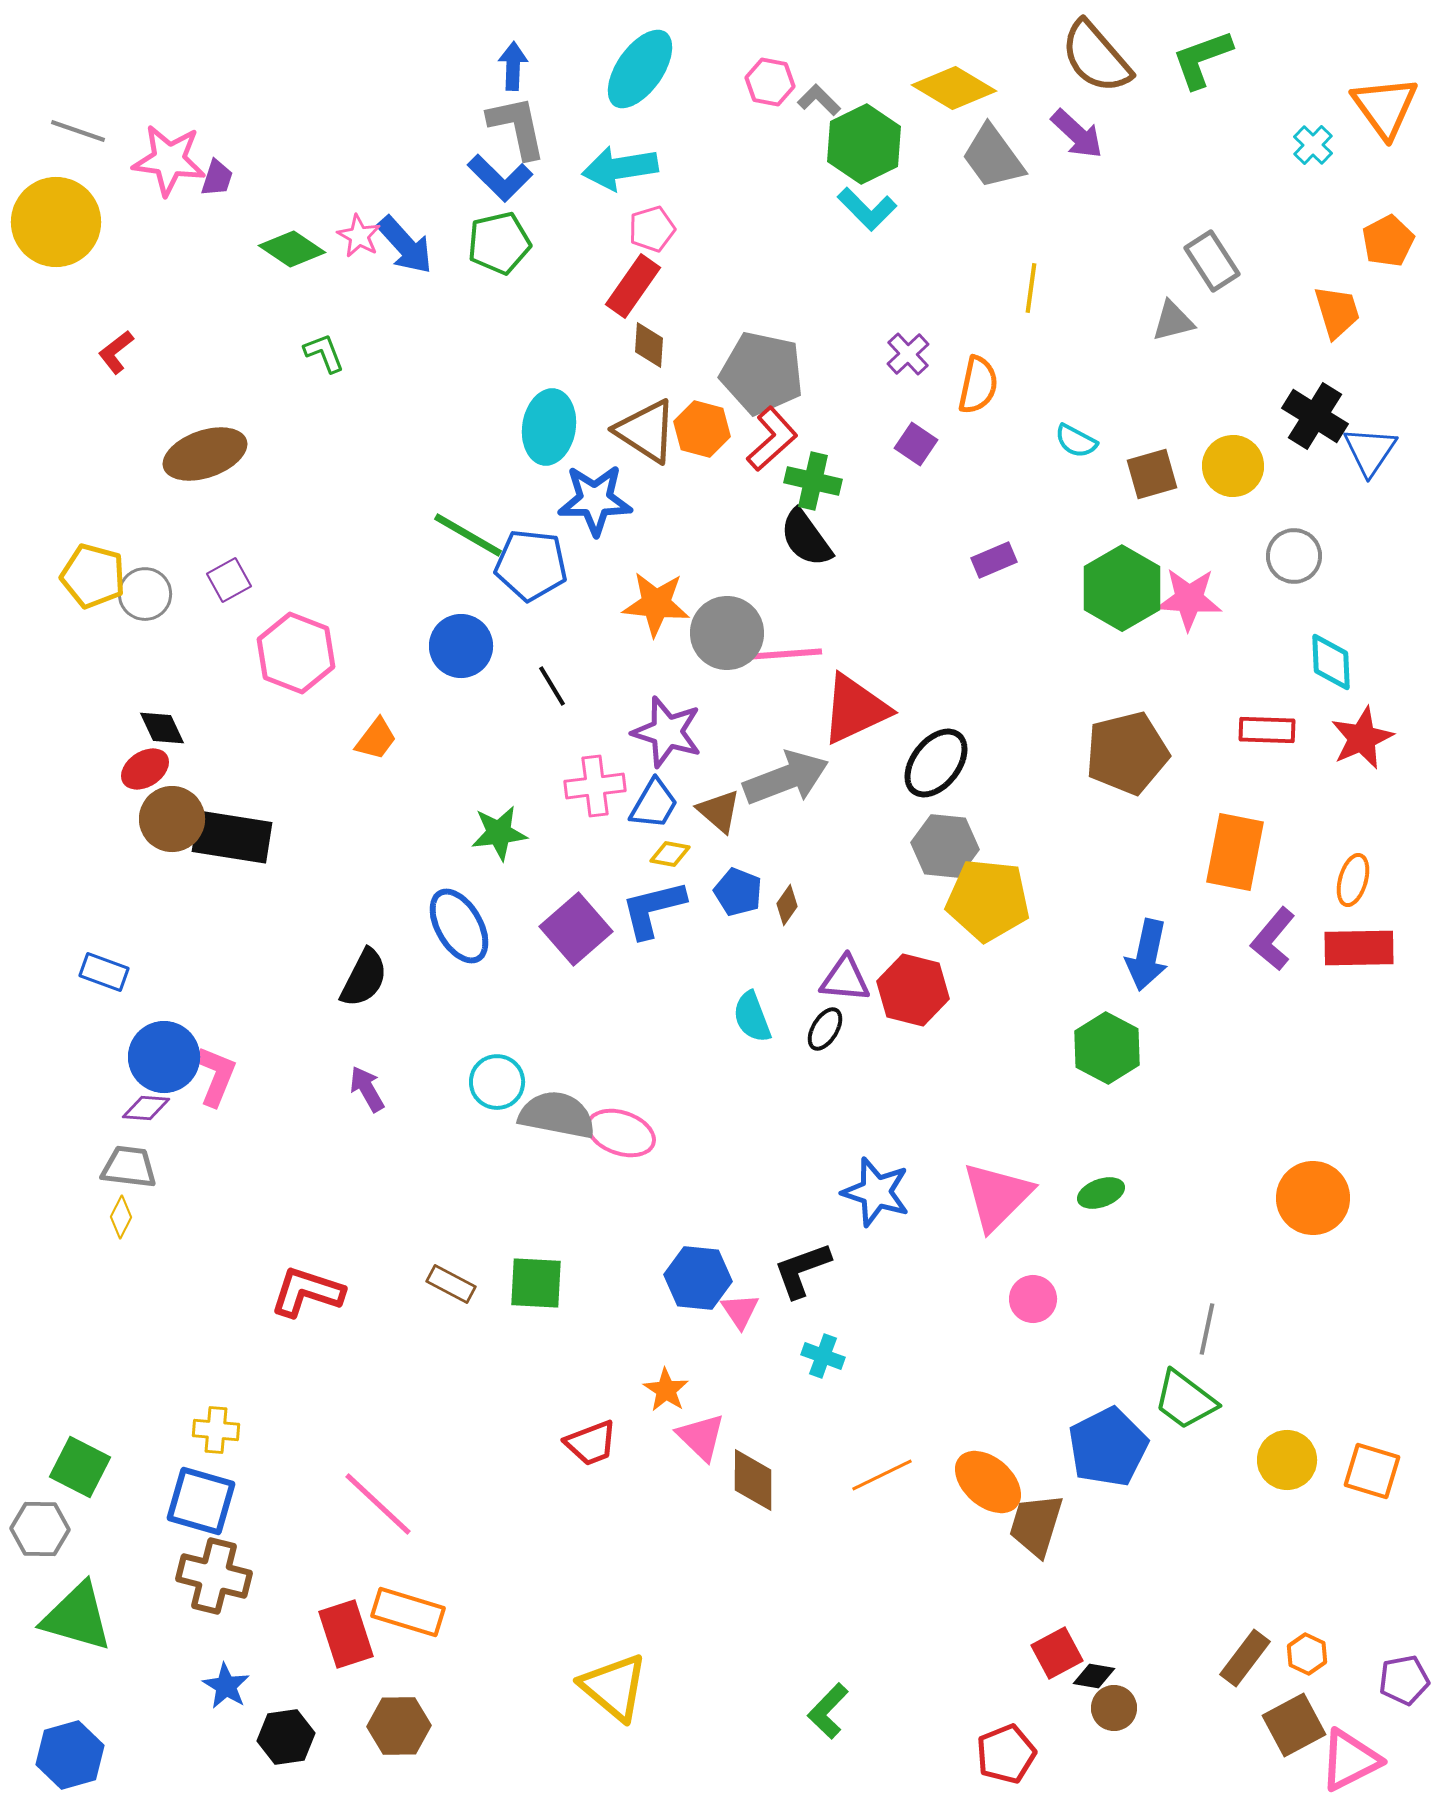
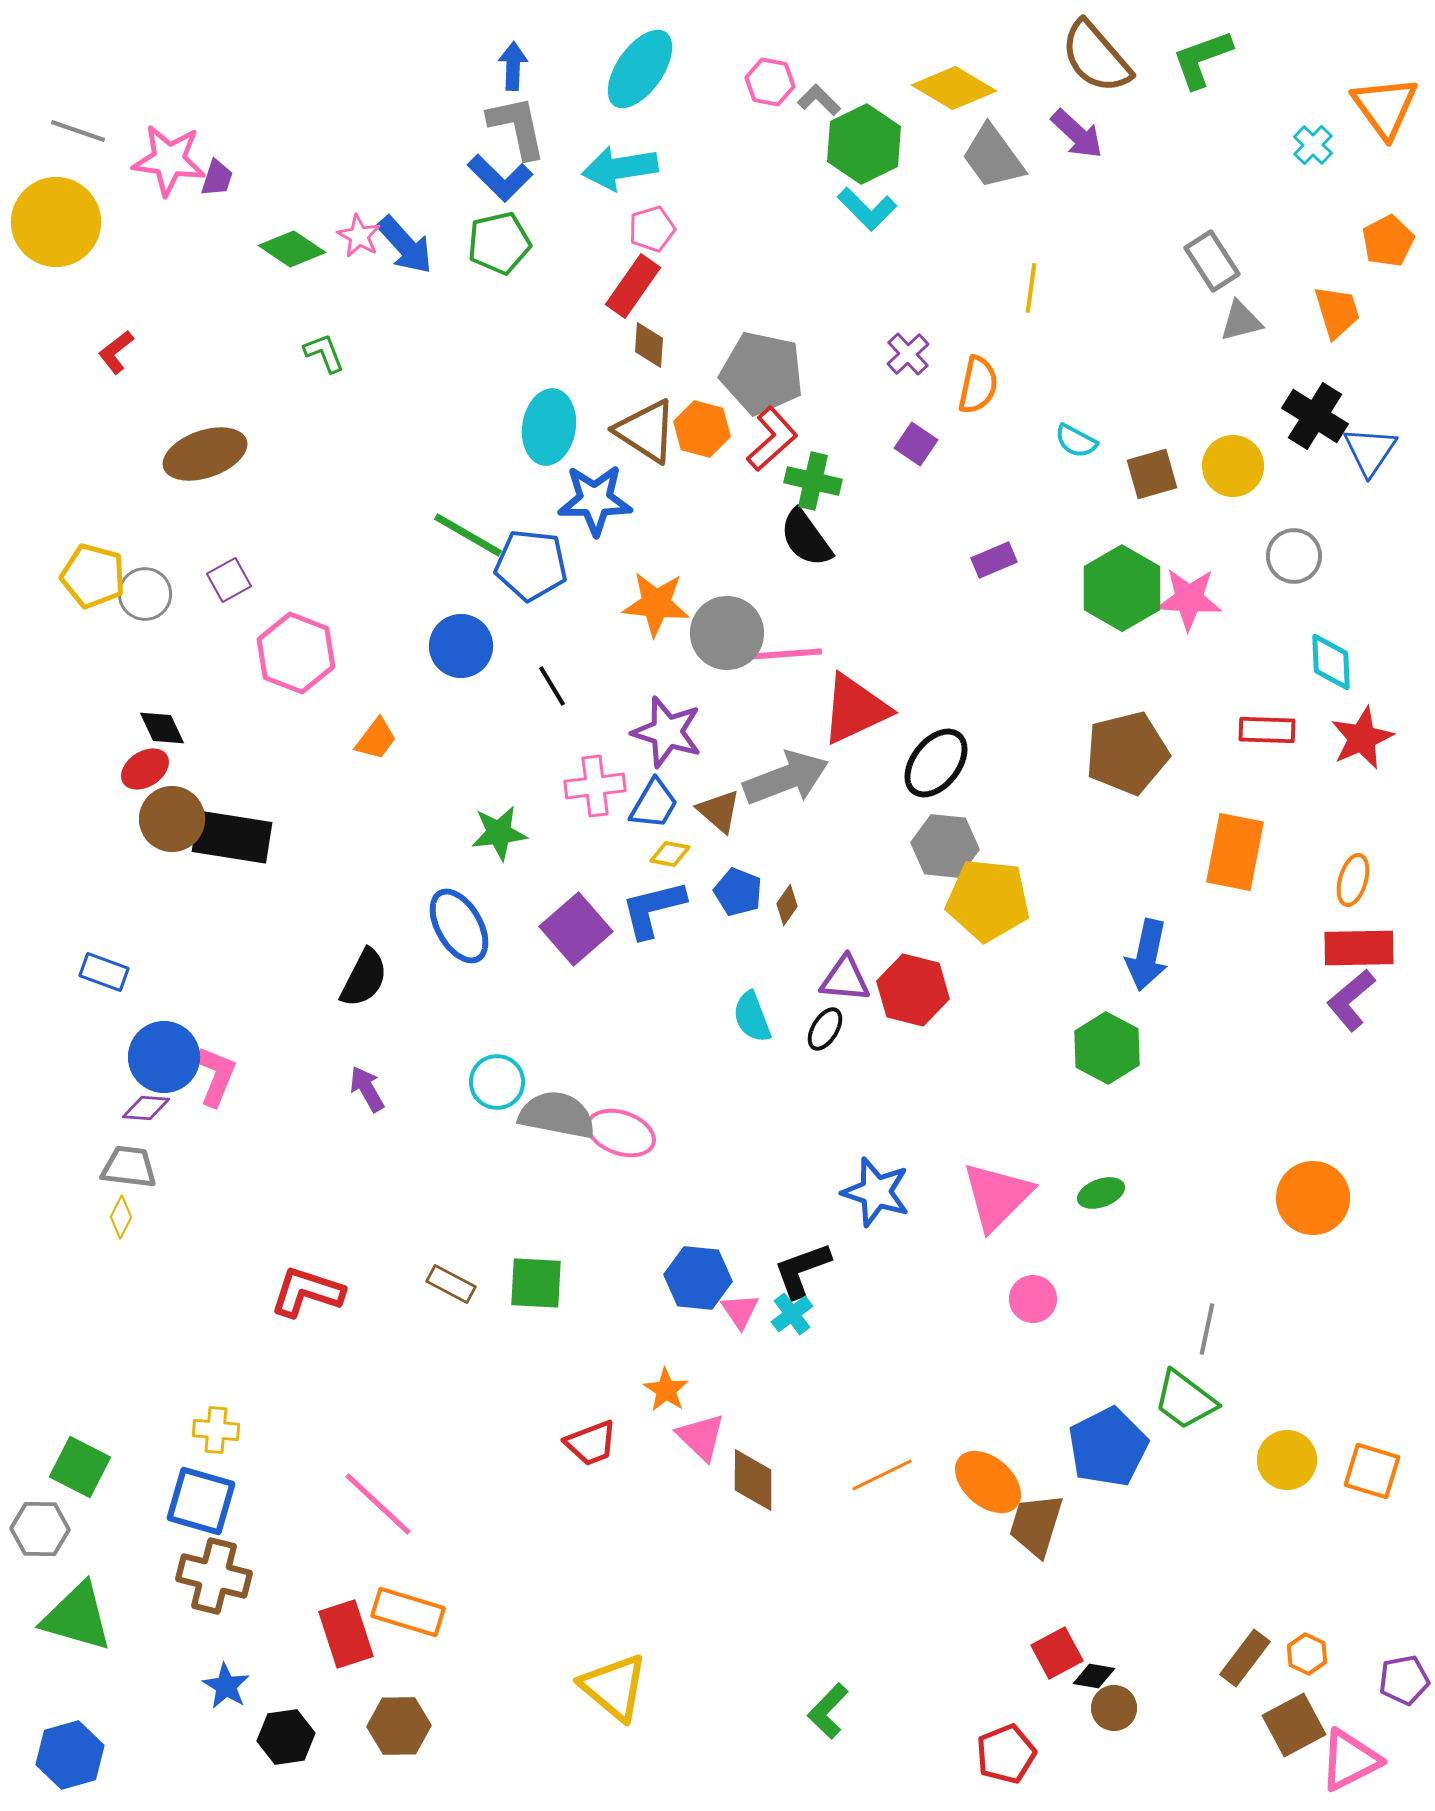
gray triangle at (1173, 321): moved 68 px right
purple L-shape at (1273, 939): moved 78 px right, 61 px down; rotated 10 degrees clockwise
cyan cross at (823, 1356): moved 31 px left, 42 px up; rotated 33 degrees clockwise
